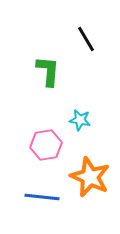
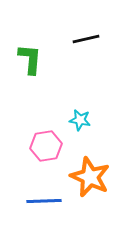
black line: rotated 72 degrees counterclockwise
green L-shape: moved 18 px left, 12 px up
pink hexagon: moved 1 px down
blue line: moved 2 px right, 4 px down; rotated 8 degrees counterclockwise
